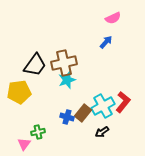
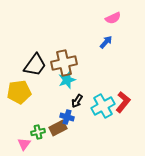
brown rectangle: moved 25 px left, 15 px down; rotated 24 degrees clockwise
black arrow: moved 25 px left, 31 px up; rotated 24 degrees counterclockwise
